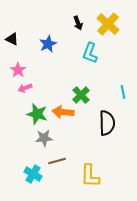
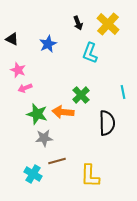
pink star: rotated 14 degrees counterclockwise
